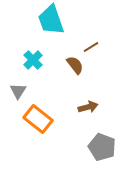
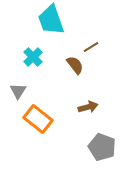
cyan cross: moved 3 px up
